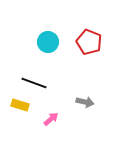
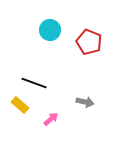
cyan circle: moved 2 px right, 12 px up
yellow rectangle: rotated 24 degrees clockwise
